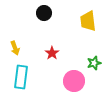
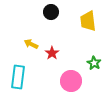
black circle: moved 7 px right, 1 px up
yellow arrow: moved 16 px right, 4 px up; rotated 136 degrees clockwise
green star: rotated 24 degrees counterclockwise
cyan rectangle: moved 3 px left
pink circle: moved 3 px left
